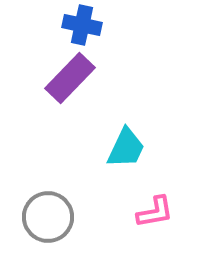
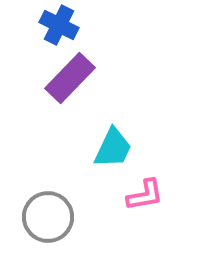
blue cross: moved 23 px left; rotated 15 degrees clockwise
cyan trapezoid: moved 13 px left
pink L-shape: moved 10 px left, 17 px up
